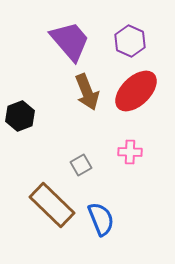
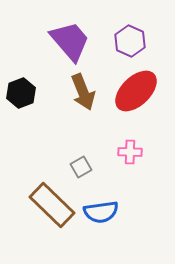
brown arrow: moved 4 px left
black hexagon: moved 1 px right, 23 px up
gray square: moved 2 px down
blue semicircle: moved 7 px up; rotated 104 degrees clockwise
